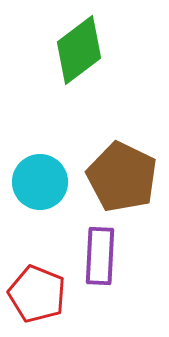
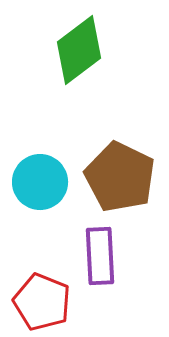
brown pentagon: moved 2 px left
purple rectangle: rotated 6 degrees counterclockwise
red pentagon: moved 5 px right, 8 px down
